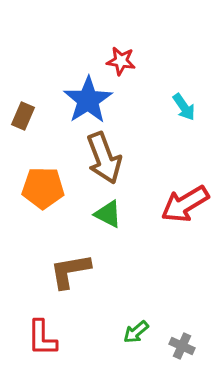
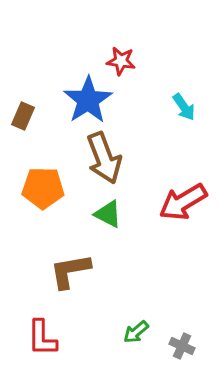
red arrow: moved 2 px left, 2 px up
